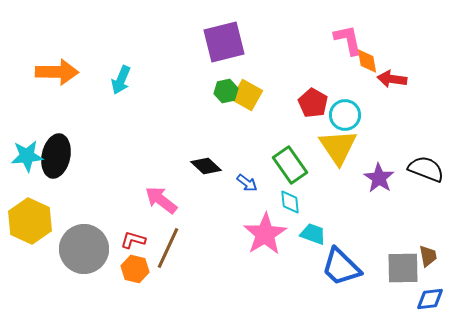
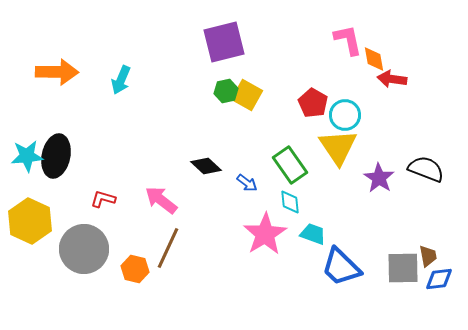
orange diamond: moved 7 px right, 2 px up
red L-shape: moved 30 px left, 41 px up
blue diamond: moved 9 px right, 20 px up
